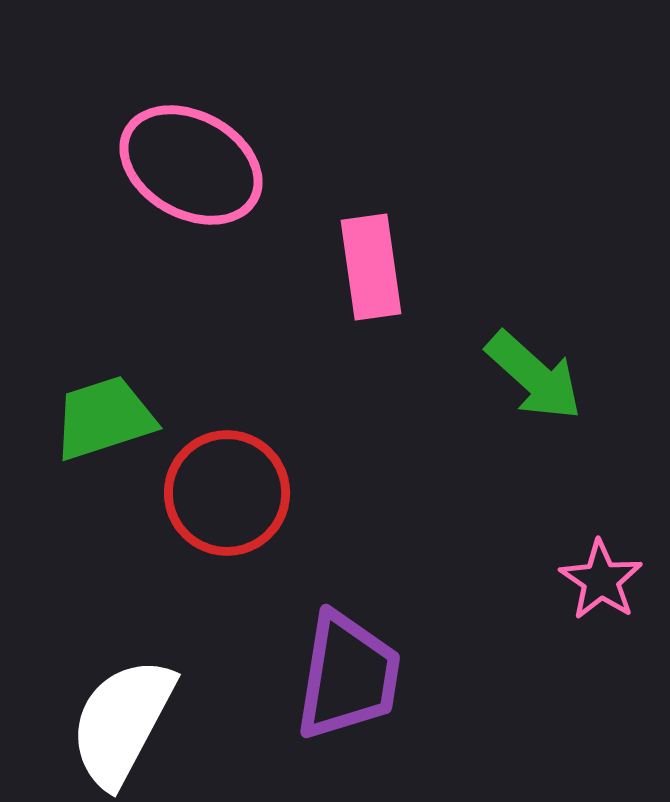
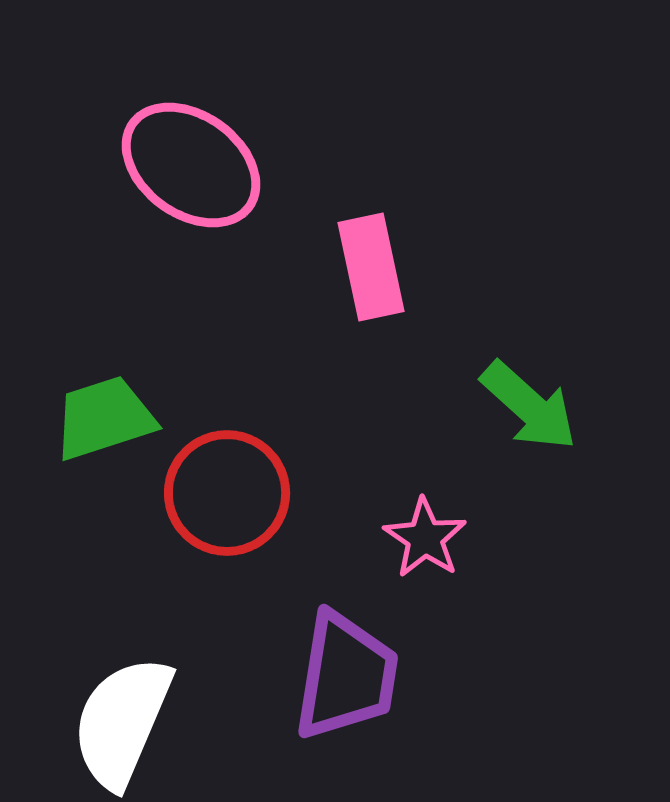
pink ellipse: rotated 7 degrees clockwise
pink rectangle: rotated 4 degrees counterclockwise
green arrow: moved 5 px left, 30 px down
pink star: moved 176 px left, 42 px up
purple trapezoid: moved 2 px left
white semicircle: rotated 5 degrees counterclockwise
